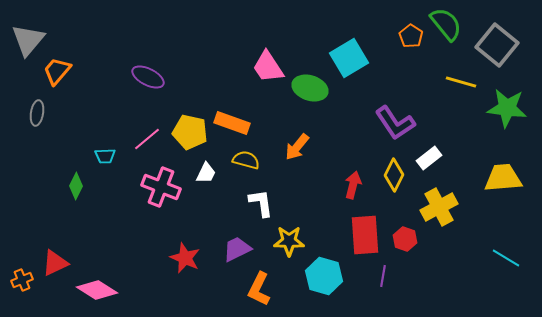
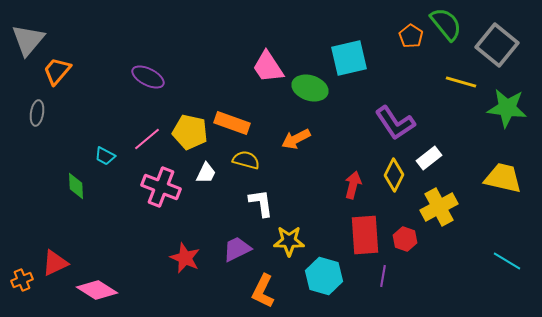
cyan square: rotated 18 degrees clockwise
orange arrow: moved 1 px left, 8 px up; rotated 24 degrees clockwise
cyan trapezoid: rotated 30 degrees clockwise
yellow trapezoid: rotated 18 degrees clockwise
green diamond: rotated 28 degrees counterclockwise
cyan line: moved 1 px right, 3 px down
orange L-shape: moved 4 px right, 2 px down
